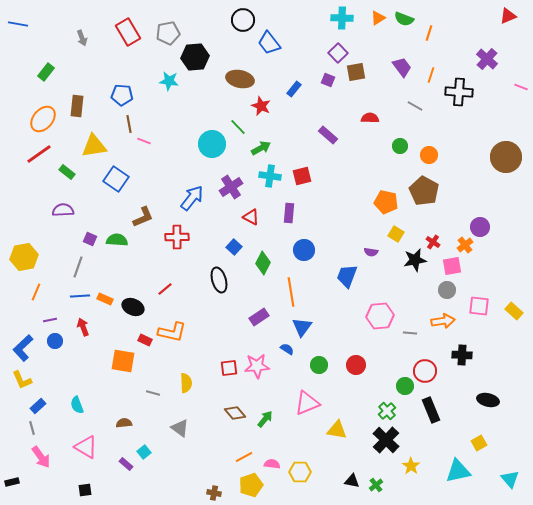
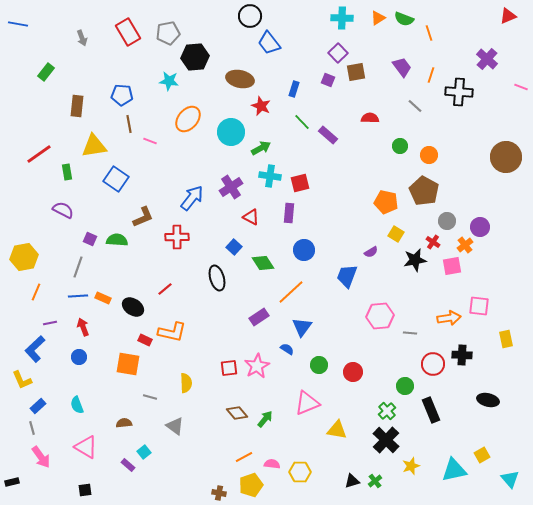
black circle at (243, 20): moved 7 px right, 4 px up
orange line at (429, 33): rotated 35 degrees counterclockwise
blue rectangle at (294, 89): rotated 21 degrees counterclockwise
gray line at (415, 106): rotated 14 degrees clockwise
orange ellipse at (43, 119): moved 145 px right
green line at (238, 127): moved 64 px right, 5 px up
pink line at (144, 141): moved 6 px right
cyan circle at (212, 144): moved 19 px right, 12 px up
green rectangle at (67, 172): rotated 42 degrees clockwise
red square at (302, 176): moved 2 px left, 7 px down
purple semicircle at (63, 210): rotated 30 degrees clockwise
purple semicircle at (371, 252): rotated 40 degrees counterclockwise
green diamond at (263, 263): rotated 60 degrees counterclockwise
black ellipse at (219, 280): moved 2 px left, 2 px up
gray circle at (447, 290): moved 69 px up
orange line at (291, 292): rotated 56 degrees clockwise
blue line at (80, 296): moved 2 px left
orange rectangle at (105, 299): moved 2 px left, 1 px up
black ellipse at (133, 307): rotated 10 degrees clockwise
yellow rectangle at (514, 311): moved 8 px left, 28 px down; rotated 36 degrees clockwise
purple line at (50, 320): moved 3 px down
orange arrow at (443, 321): moved 6 px right, 3 px up
blue circle at (55, 341): moved 24 px right, 16 px down
blue L-shape at (23, 348): moved 12 px right, 1 px down
orange square at (123, 361): moved 5 px right, 3 px down
red circle at (356, 365): moved 3 px left, 7 px down
pink star at (257, 366): rotated 25 degrees counterclockwise
red circle at (425, 371): moved 8 px right, 7 px up
gray line at (153, 393): moved 3 px left, 4 px down
brown diamond at (235, 413): moved 2 px right
gray triangle at (180, 428): moved 5 px left, 2 px up
yellow square at (479, 443): moved 3 px right, 12 px down
purple rectangle at (126, 464): moved 2 px right, 1 px down
yellow star at (411, 466): rotated 18 degrees clockwise
cyan triangle at (458, 471): moved 4 px left, 1 px up
black triangle at (352, 481): rotated 28 degrees counterclockwise
green cross at (376, 485): moved 1 px left, 4 px up
brown cross at (214, 493): moved 5 px right
